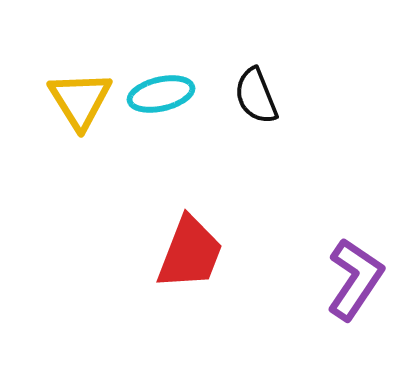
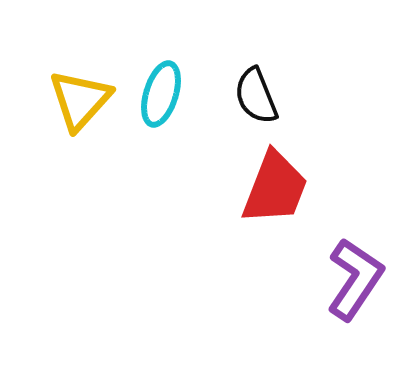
cyan ellipse: rotated 60 degrees counterclockwise
yellow triangle: rotated 14 degrees clockwise
red trapezoid: moved 85 px right, 65 px up
